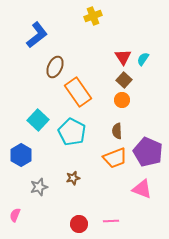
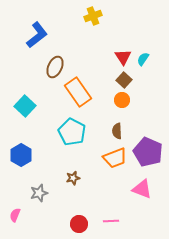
cyan square: moved 13 px left, 14 px up
gray star: moved 6 px down
